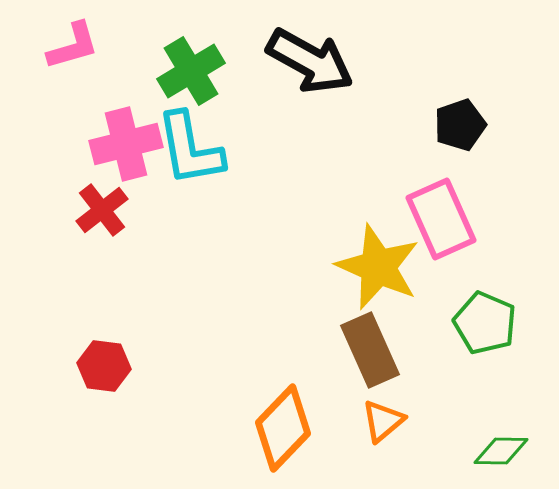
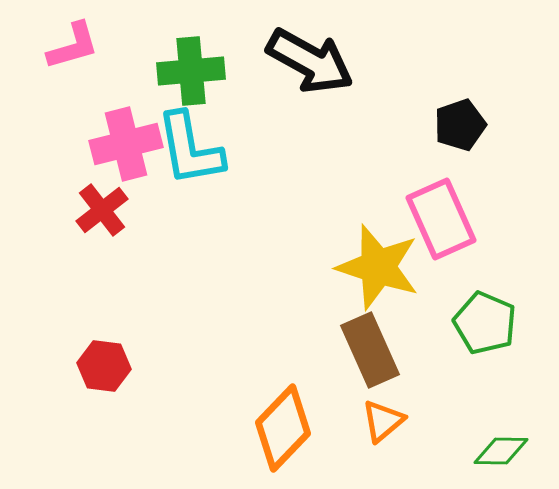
green cross: rotated 26 degrees clockwise
yellow star: rotated 6 degrees counterclockwise
